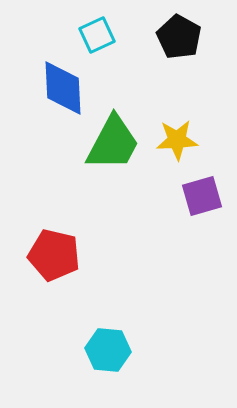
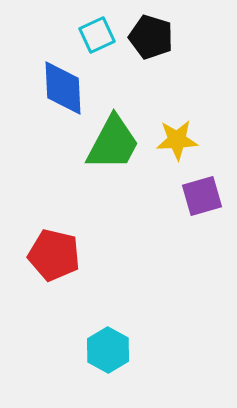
black pentagon: moved 28 px left; rotated 12 degrees counterclockwise
cyan hexagon: rotated 24 degrees clockwise
